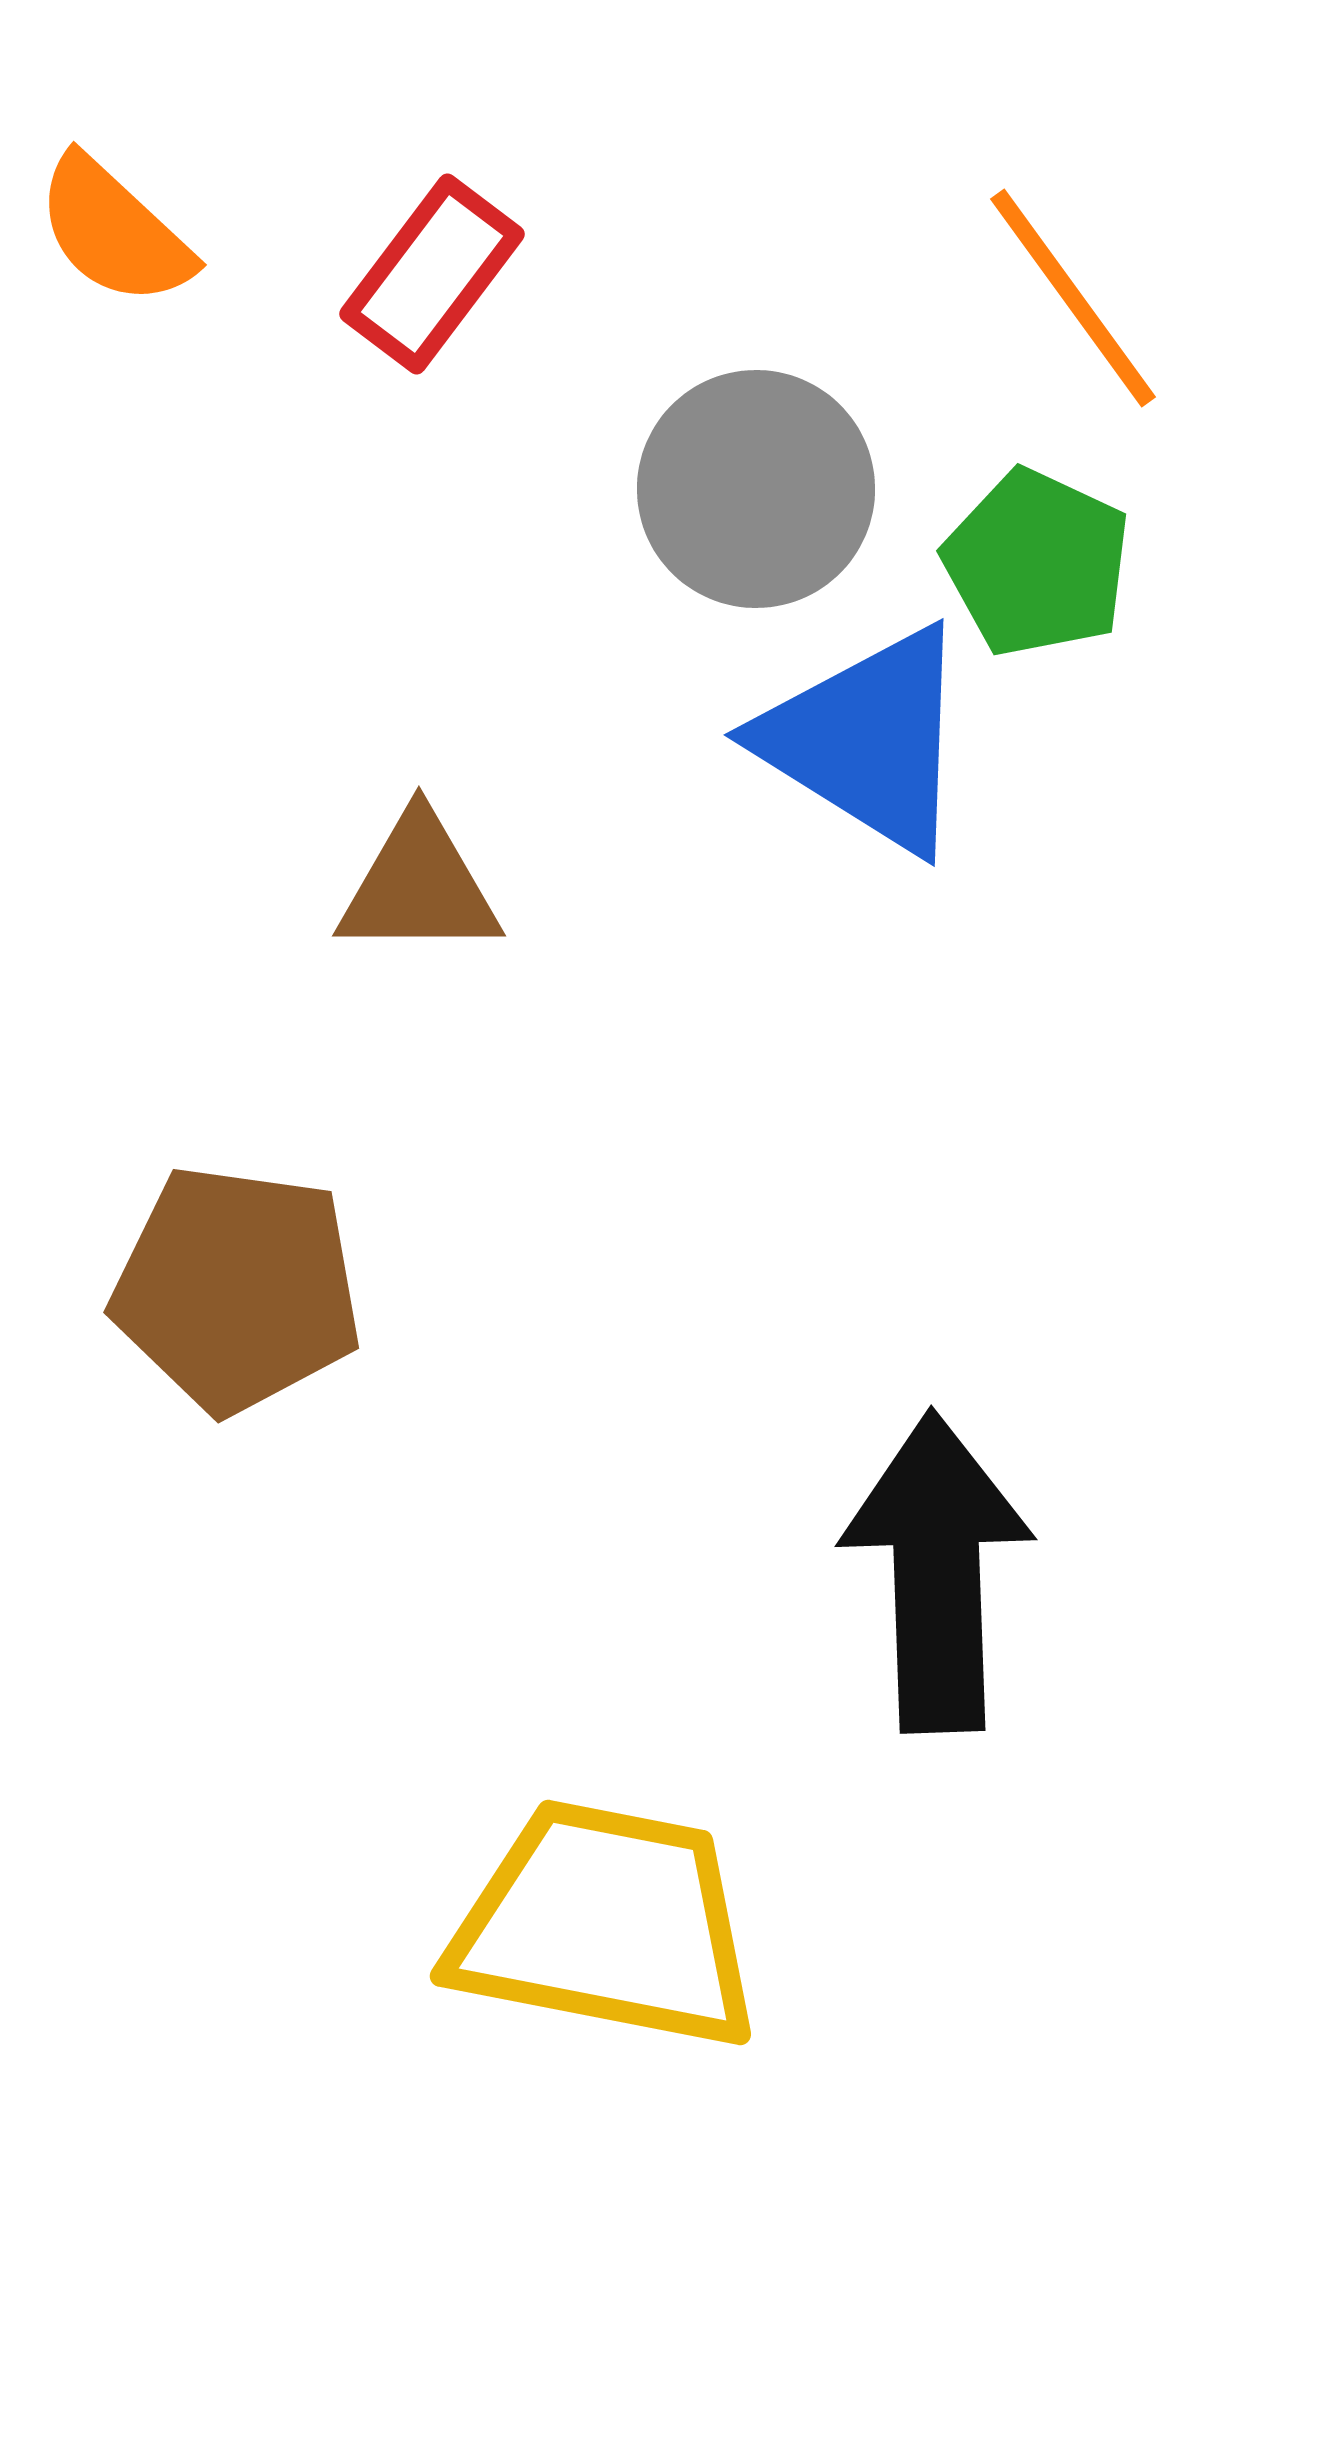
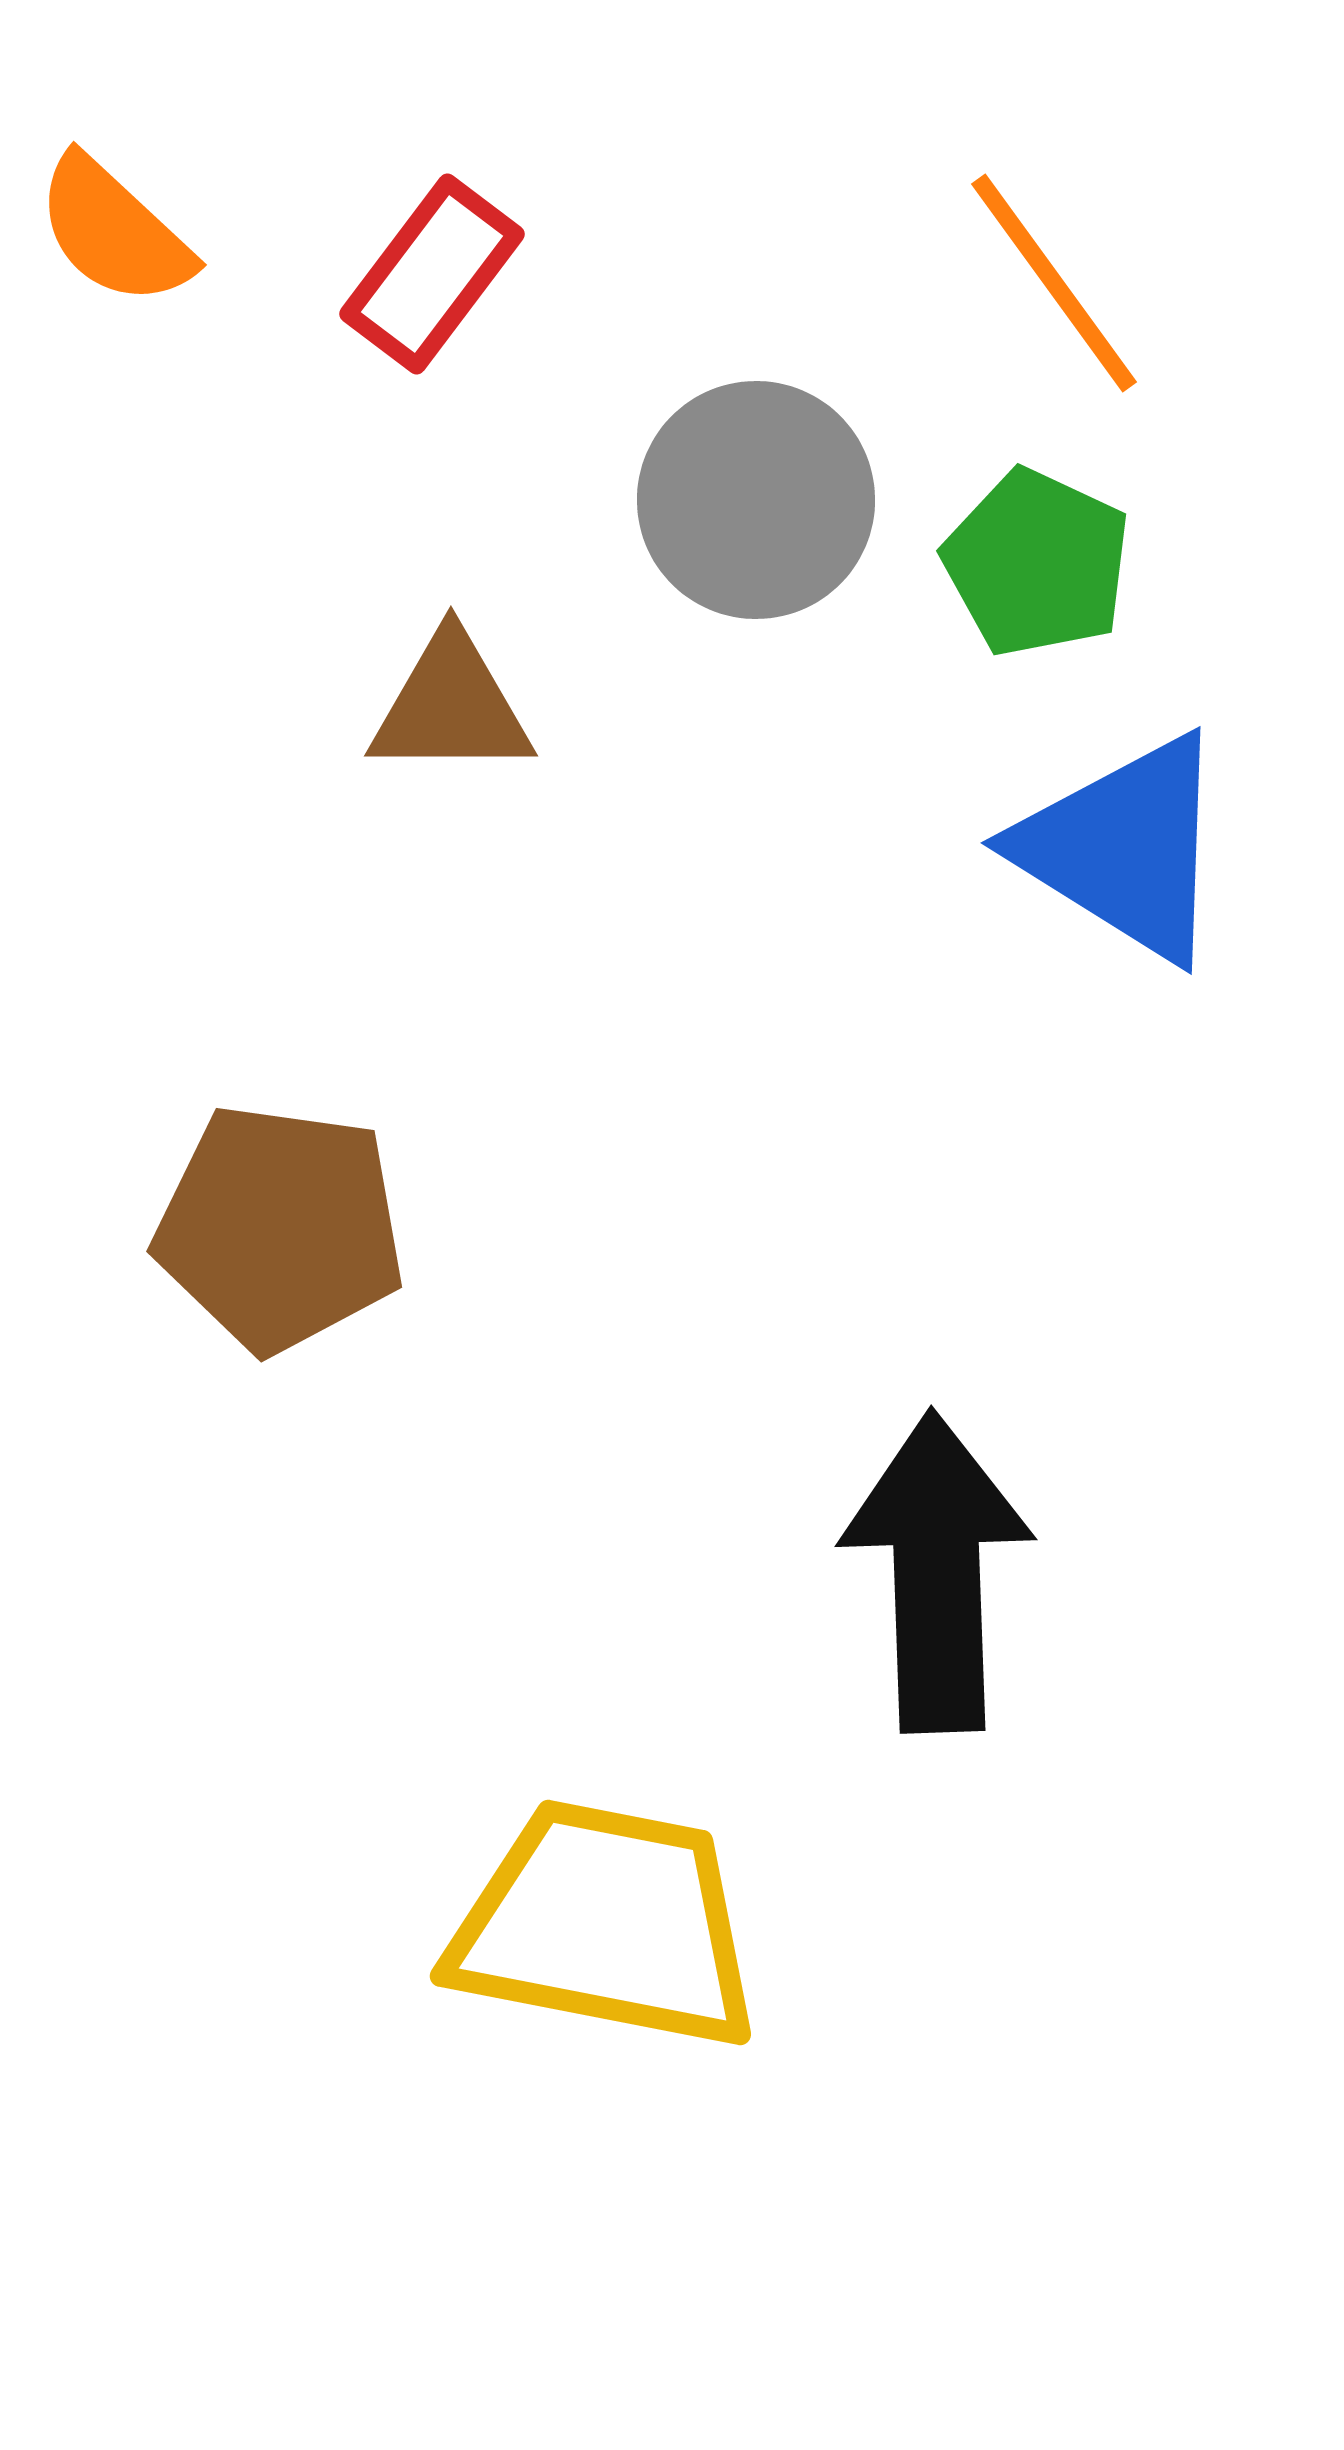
orange line: moved 19 px left, 15 px up
gray circle: moved 11 px down
blue triangle: moved 257 px right, 108 px down
brown triangle: moved 32 px right, 180 px up
brown pentagon: moved 43 px right, 61 px up
